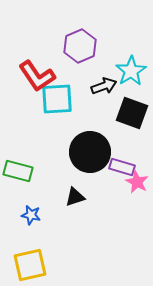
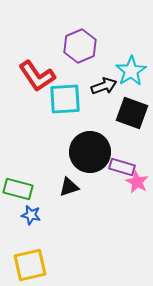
cyan square: moved 8 px right
green rectangle: moved 18 px down
black triangle: moved 6 px left, 10 px up
